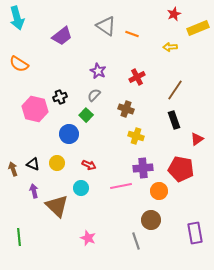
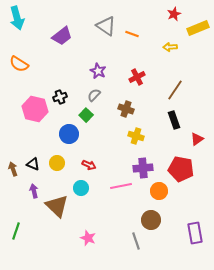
green line: moved 3 px left, 6 px up; rotated 24 degrees clockwise
